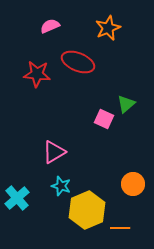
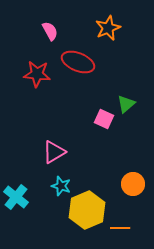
pink semicircle: moved 5 px down; rotated 84 degrees clockwise
cyan cross: moved 1 px left, 1 px up; rotated 10 degrees counterclockwise
